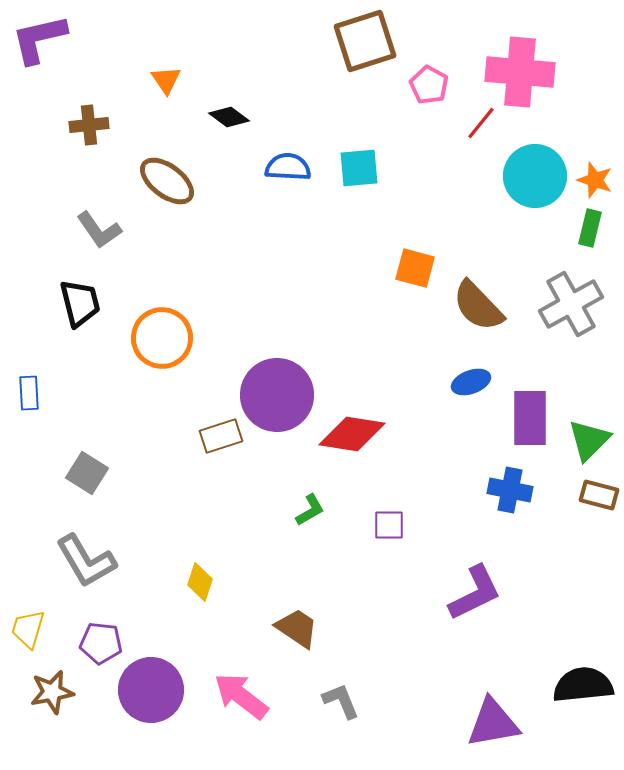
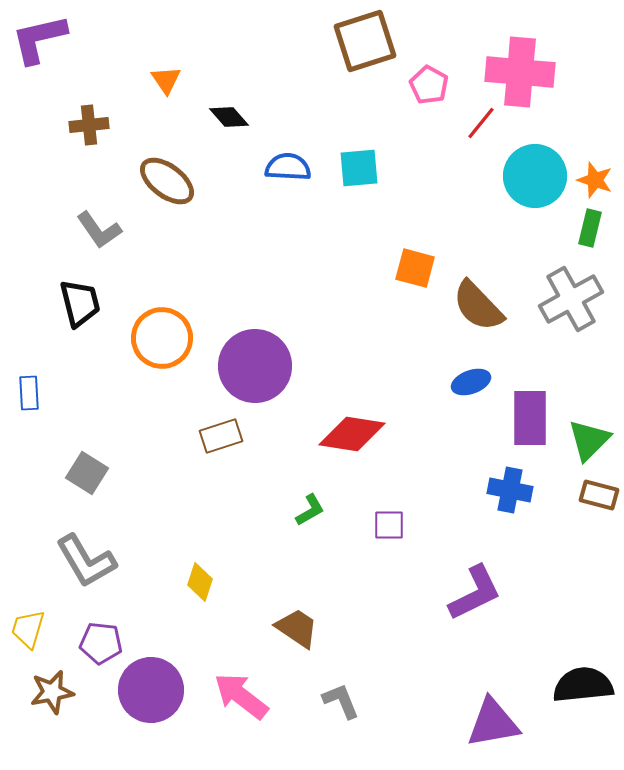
black diamond at (229, 117): rotated 12 degrees clockwise
gray cross at (571, 304): moved 5 px up
purple circle at (277, 395): moved 22 px left, 29 px up
